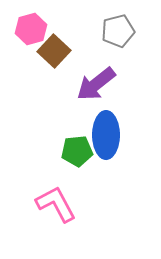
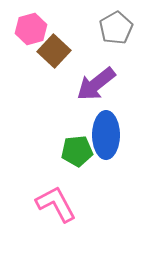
gray pentagon: moved 2 px left, 3 px up; rotated 16 degrees counterclockwise
